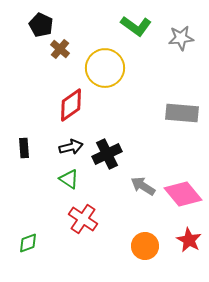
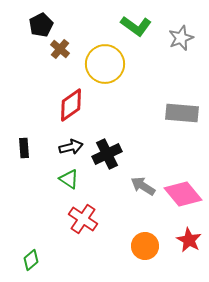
black pentagon: rotated 20 degrees clockwise
gray star: rotated 15 degrees counterclockwise
yellow circle: moved 4 px up
green diamond: moved 3 px right, 17 px down; rotated 20 degrees counterclockwise
